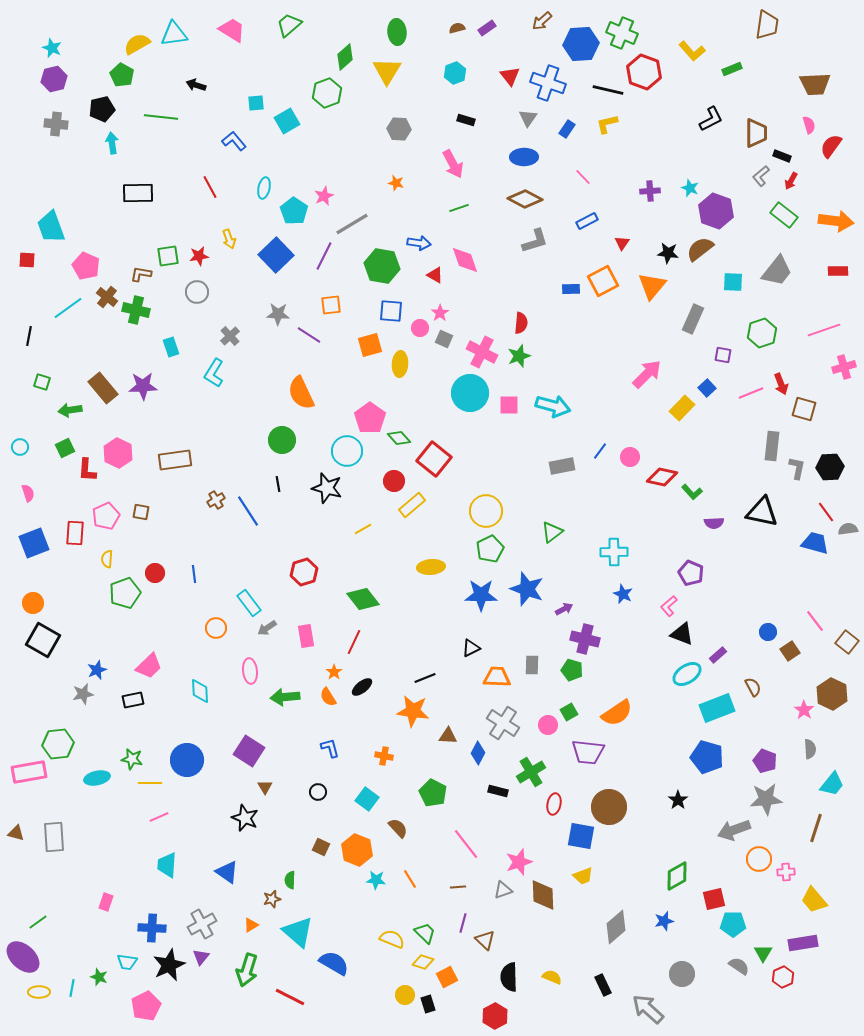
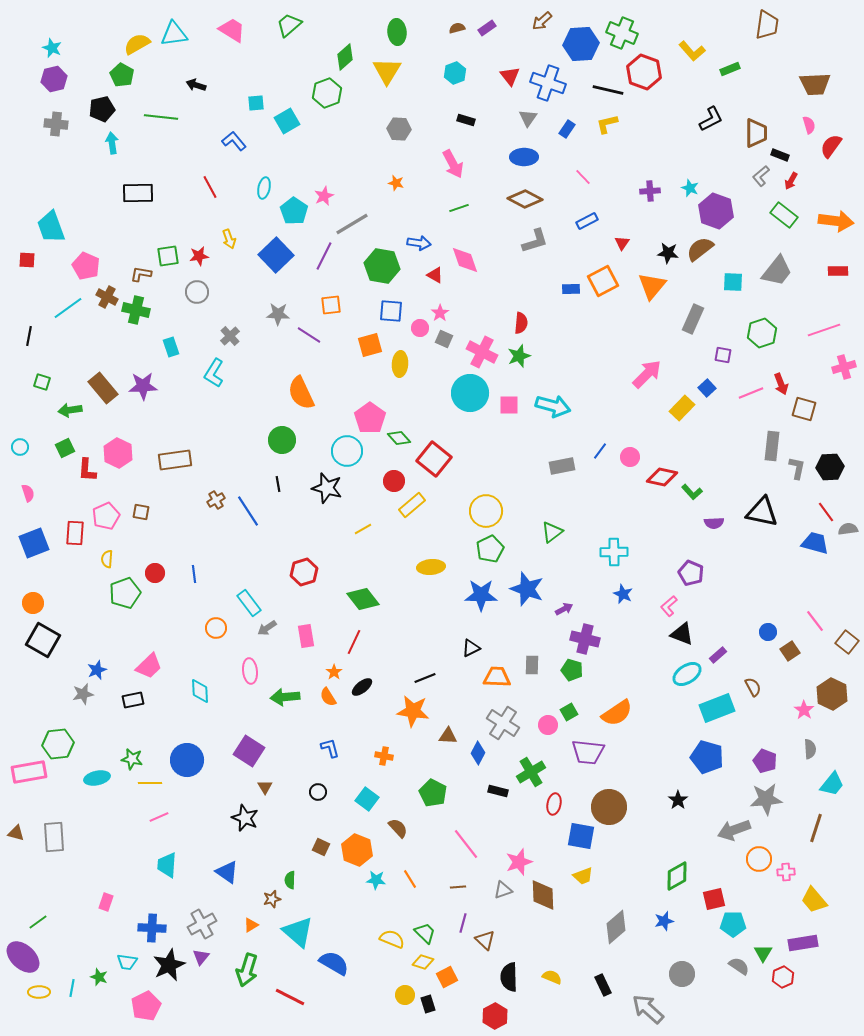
green rectangle at (732, 69): moved 2 px left
black rectangle at (782, 156): moved 2 px left, 1 px up
brown cross at (107, 297): rotated 10 degrees counterclockwise
